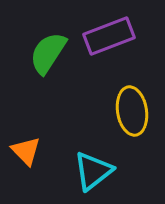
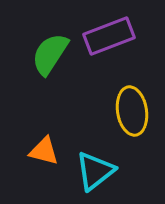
green semicircle: moved 2 px right, 1 px down
orange triangle: moved 18 px right; rotated 32 degrees counterclockwise
cyan triangle: moved 2 px right
